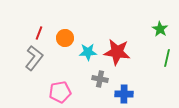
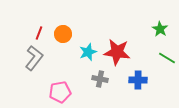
orange circle: moved 2 px left, 4 px up
cyan star: rotated 18 degrees counterclockwise
green line: rotated 72 degrees counterclockwise
blue cross: moved 14 px right, 14 px up
